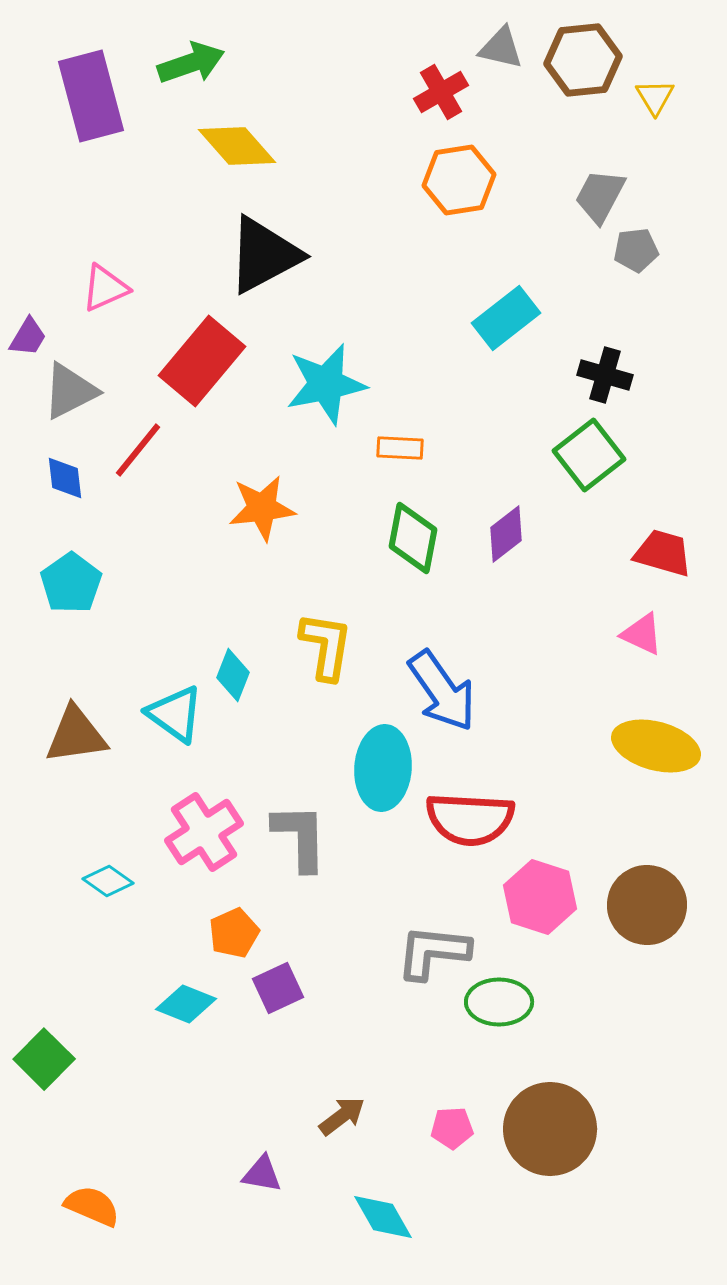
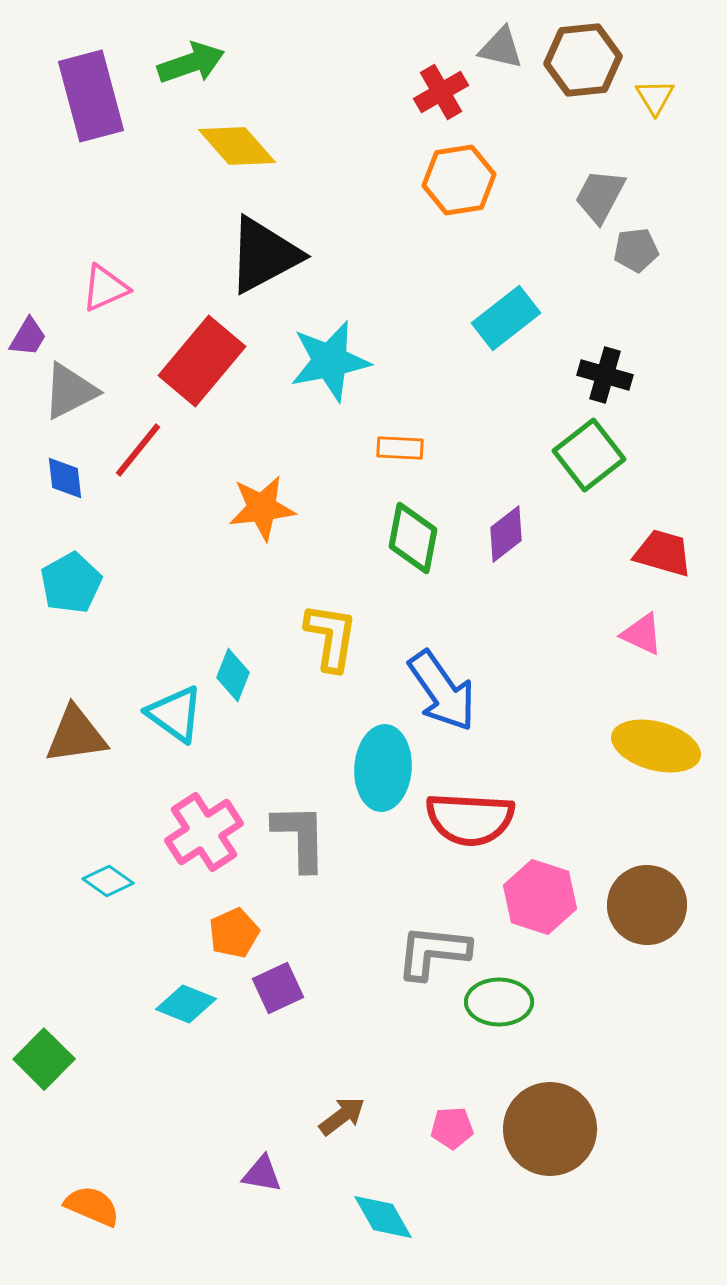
cyan star at (326, 384): moved 4 px right, 23 px up
cyan pentagon at (71, 583): rotated 6 degrees clockwise
yellow L-shape at (326, 646): moved 5 px right, 9 px up
